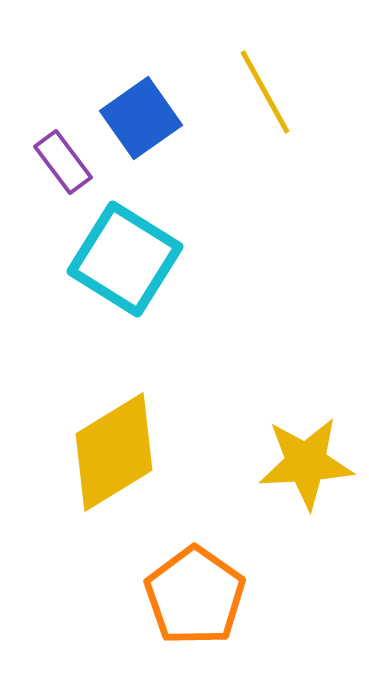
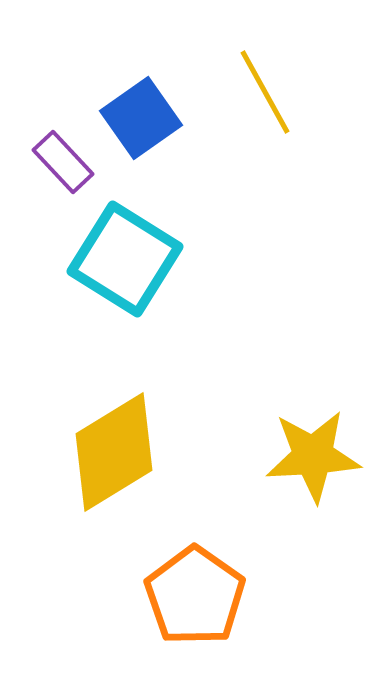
purple rectangle: rotated 6 degrees counterclockwise
yellow star: moved 7 px right, 7 px up
